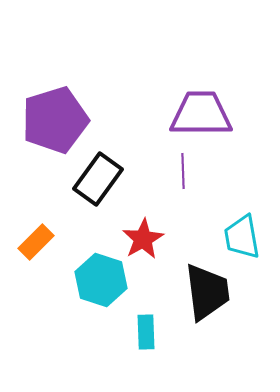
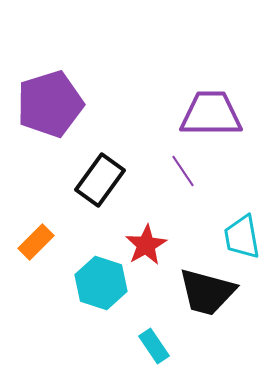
purple trapezoid: moved 10 px right
purple pentagon: moved 5 px left, 16 px up
purple line: rotated 32 degrees counterclockwise
black rectangle: moved 2 px right, 1 px down
red star: moved 3 px right, 6 px down
cyan hexagon: moved 3 px down
black trapezoid: rotated 112 degrees clockwise
cyan rectangle: moved 8 px right, 14 px down; rotated 32 degrees counterclockwise
